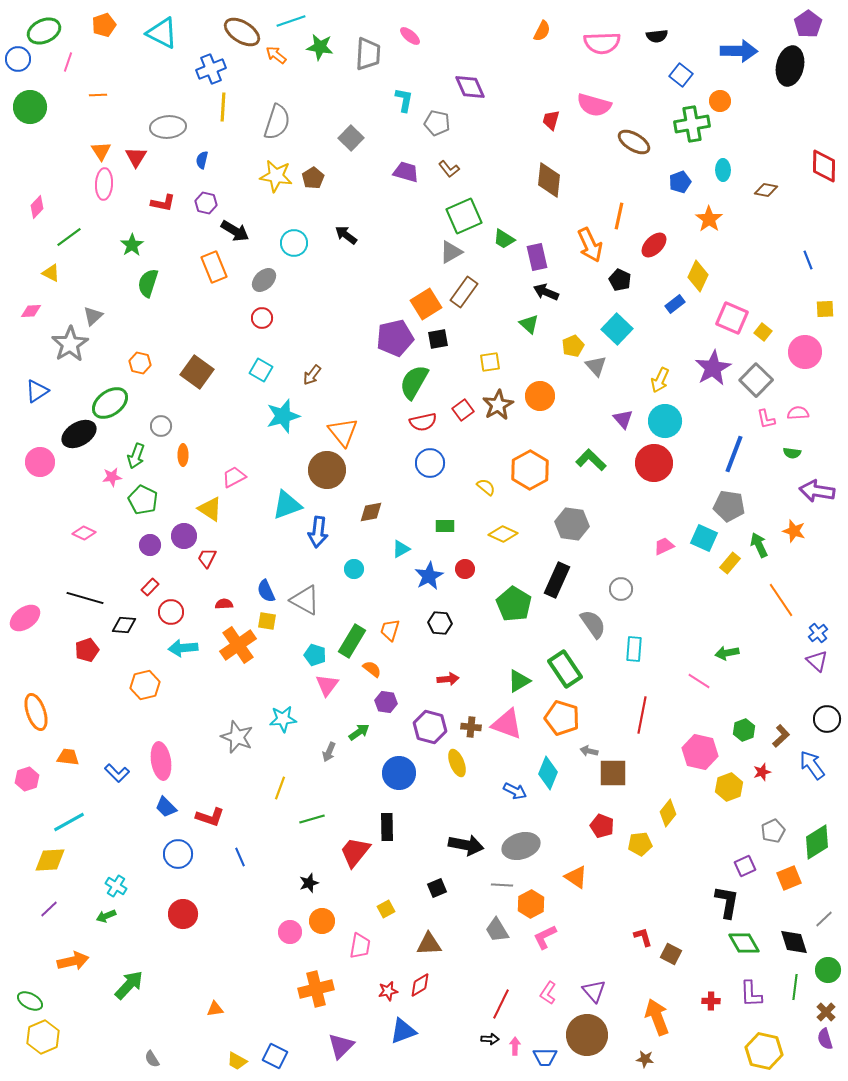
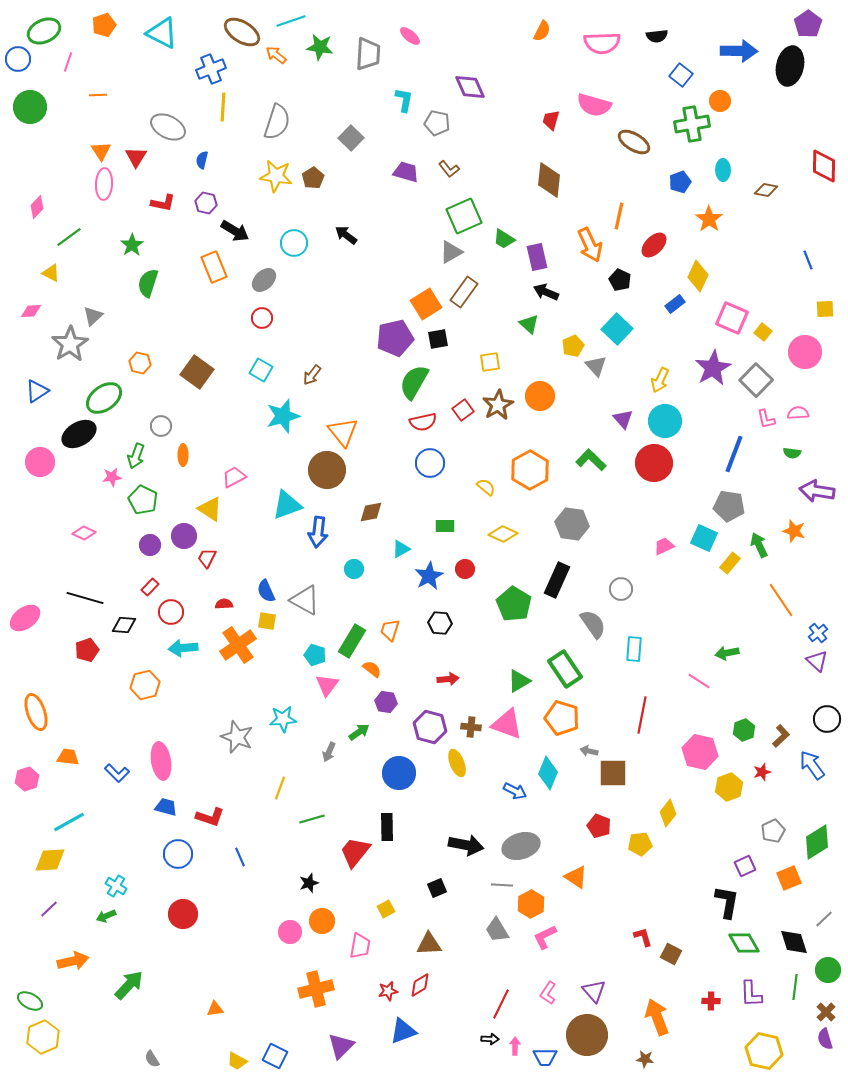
gray ellipse at (168, 127): rotated 32 degrees clockwise
green ellipse at (110, 403): moved 6 px left, 5 px up
blue trapezoid at (166, 807): rotated 150 degrees clockwise
red pentagon at (602, 826): moved 3 px left
